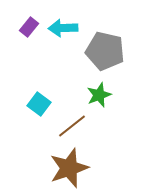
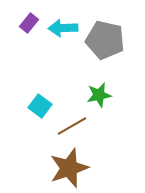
purple rectangle: moved 4 px up
gray pentagon: moved 11 px up
green star: rotated 10 degrees clockwise
cyan square: moved 1 px right, 2 px down
brown line: rotated 8 degrees clockwise
